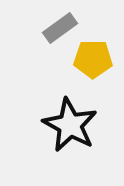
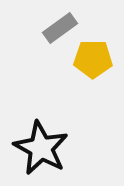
black star: moved 29 px left, 23 px down
